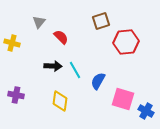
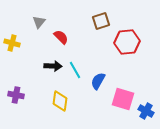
red hexagon: moved 1 px right
